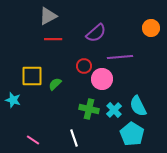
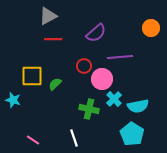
cyan semicircle: rotated 75 degrees counterclockwise
cyan cross: moved 11 px up
